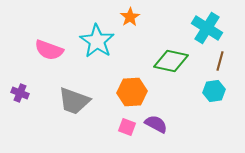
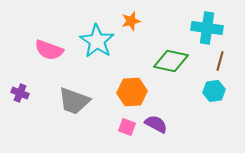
orange star: moved 1 px right, 4 px down; rotated 18 degrees clockwise
cyan cross: rotated 24 degrees counterclockwise
